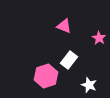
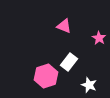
white rectangle: moved 2 px down
